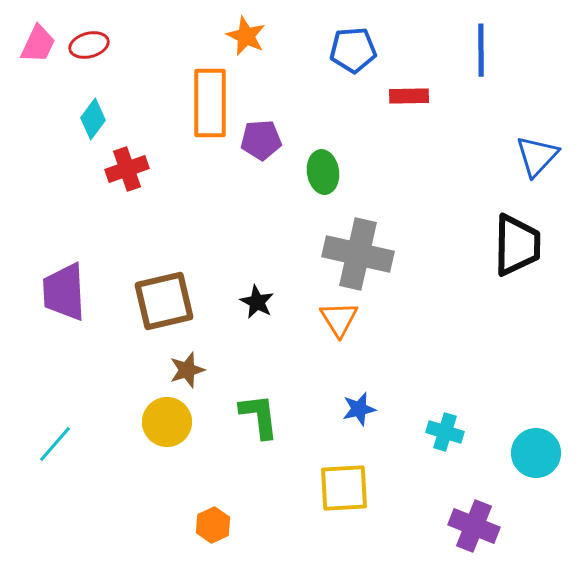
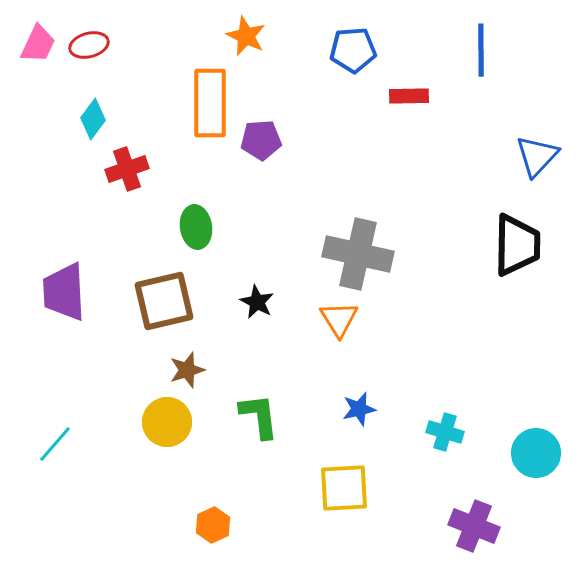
green ellipse: moved 127 px left, 55 px down
